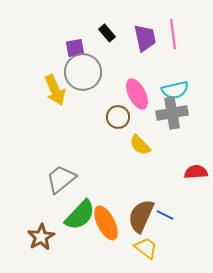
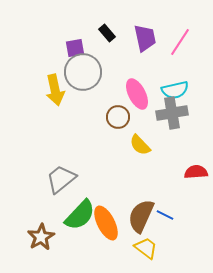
pink line: moved 7 px right, 8 px down; rotated 40 degrees clockwise
yellow arrow: rotated 12 degrees clockwise
